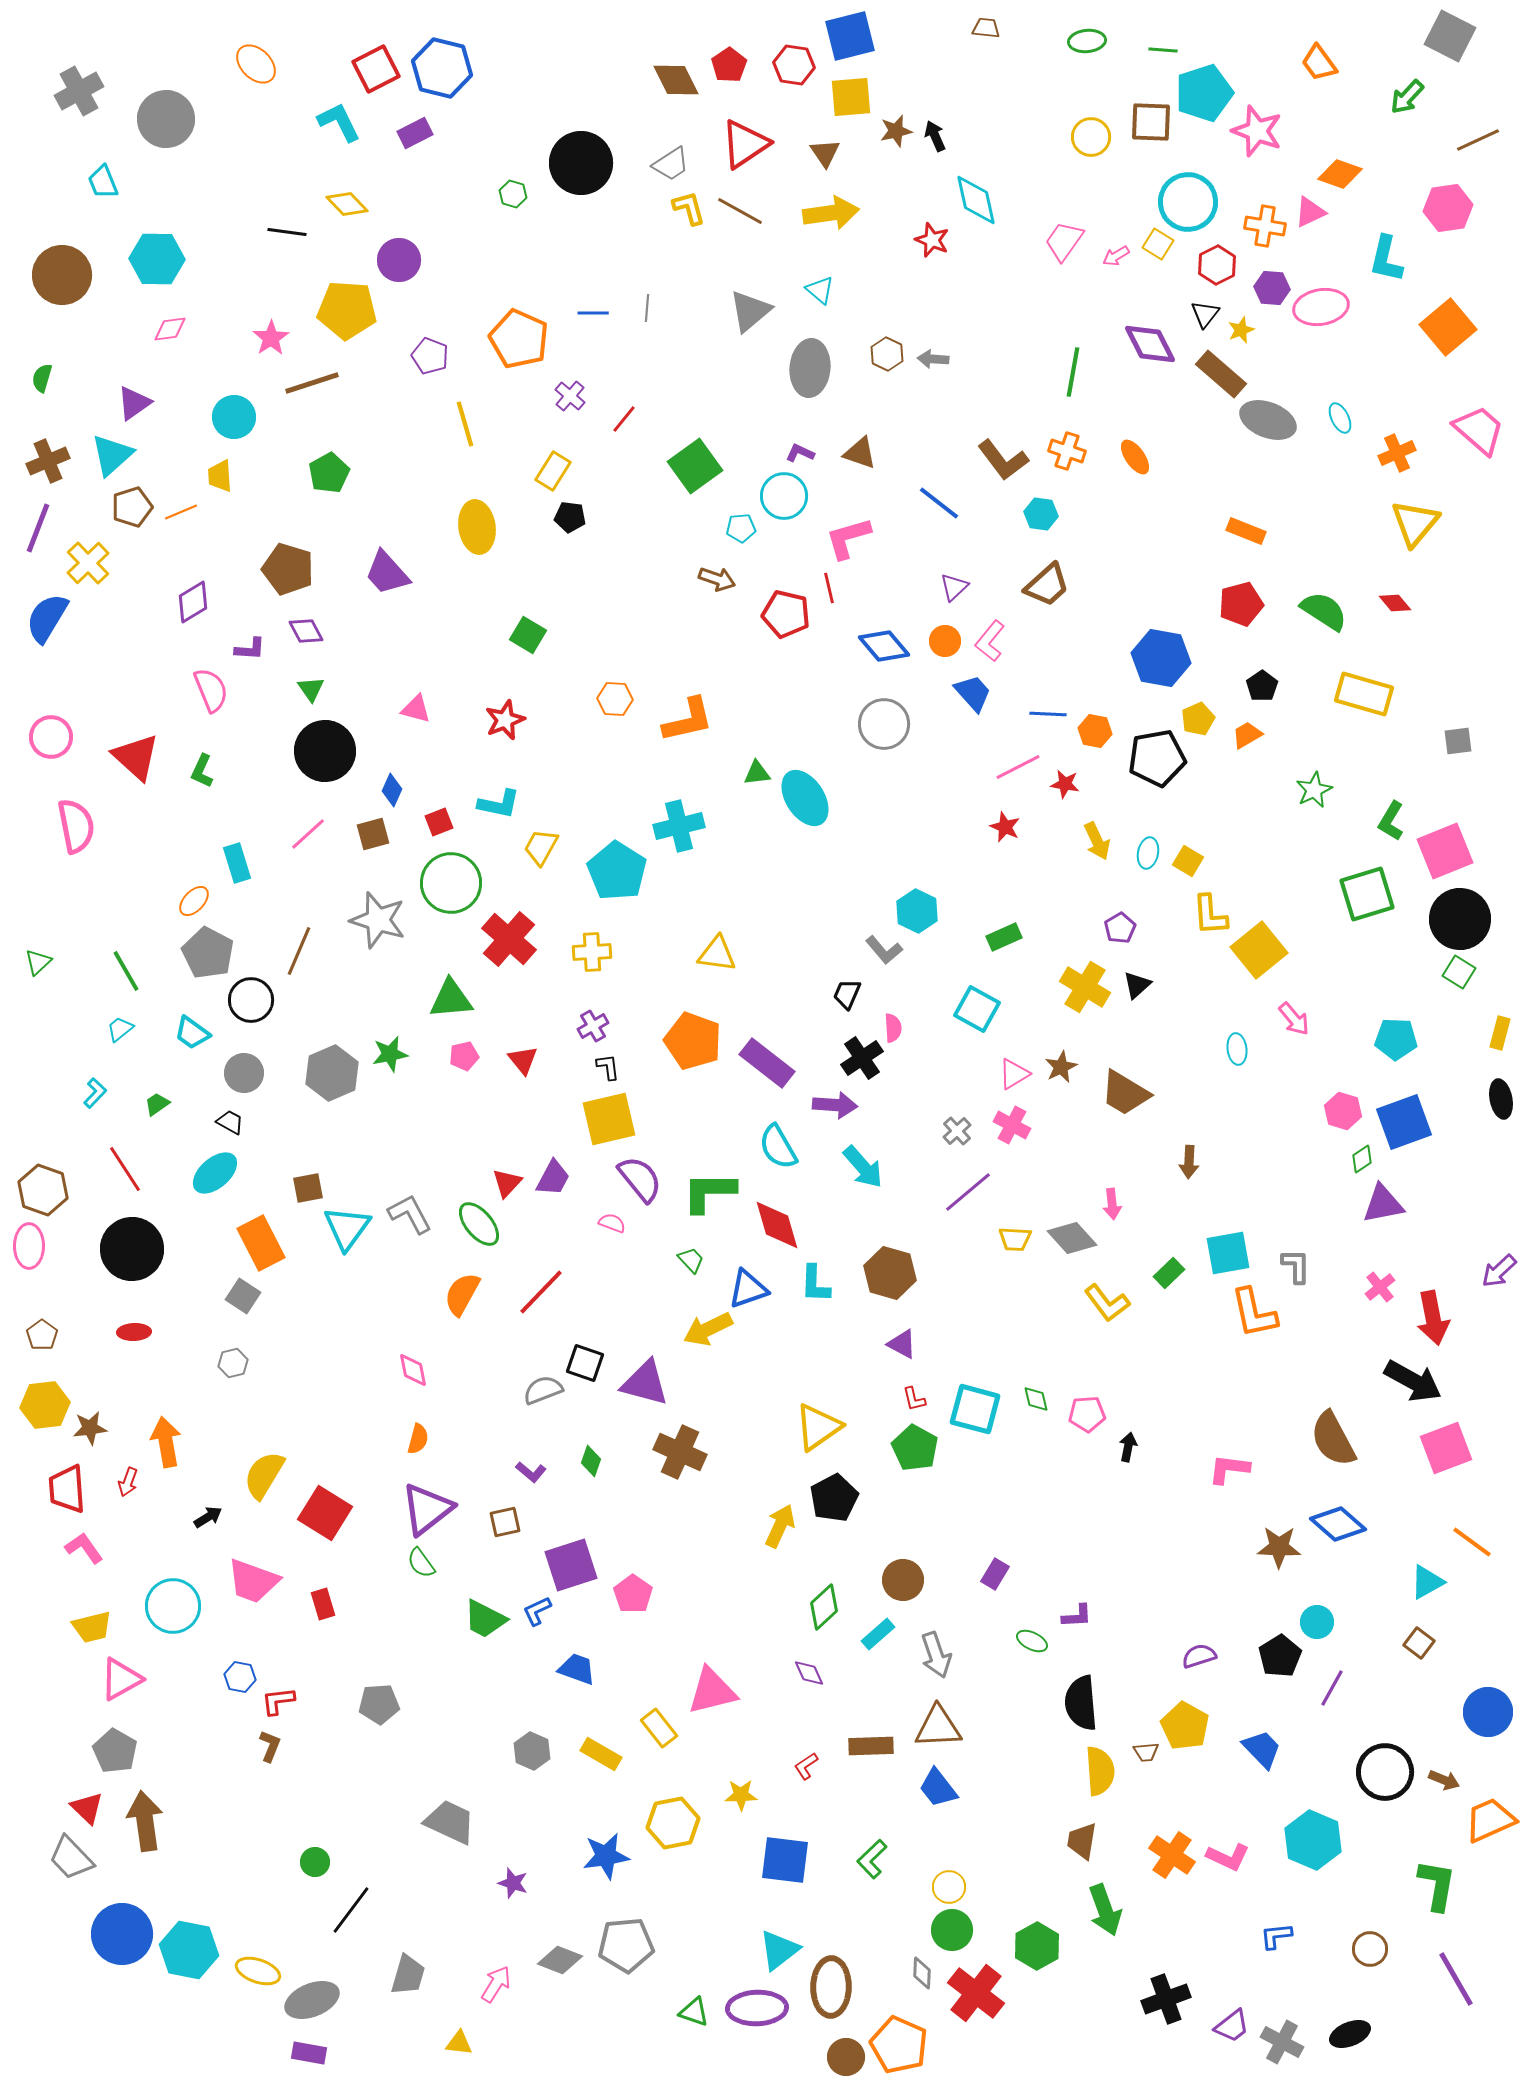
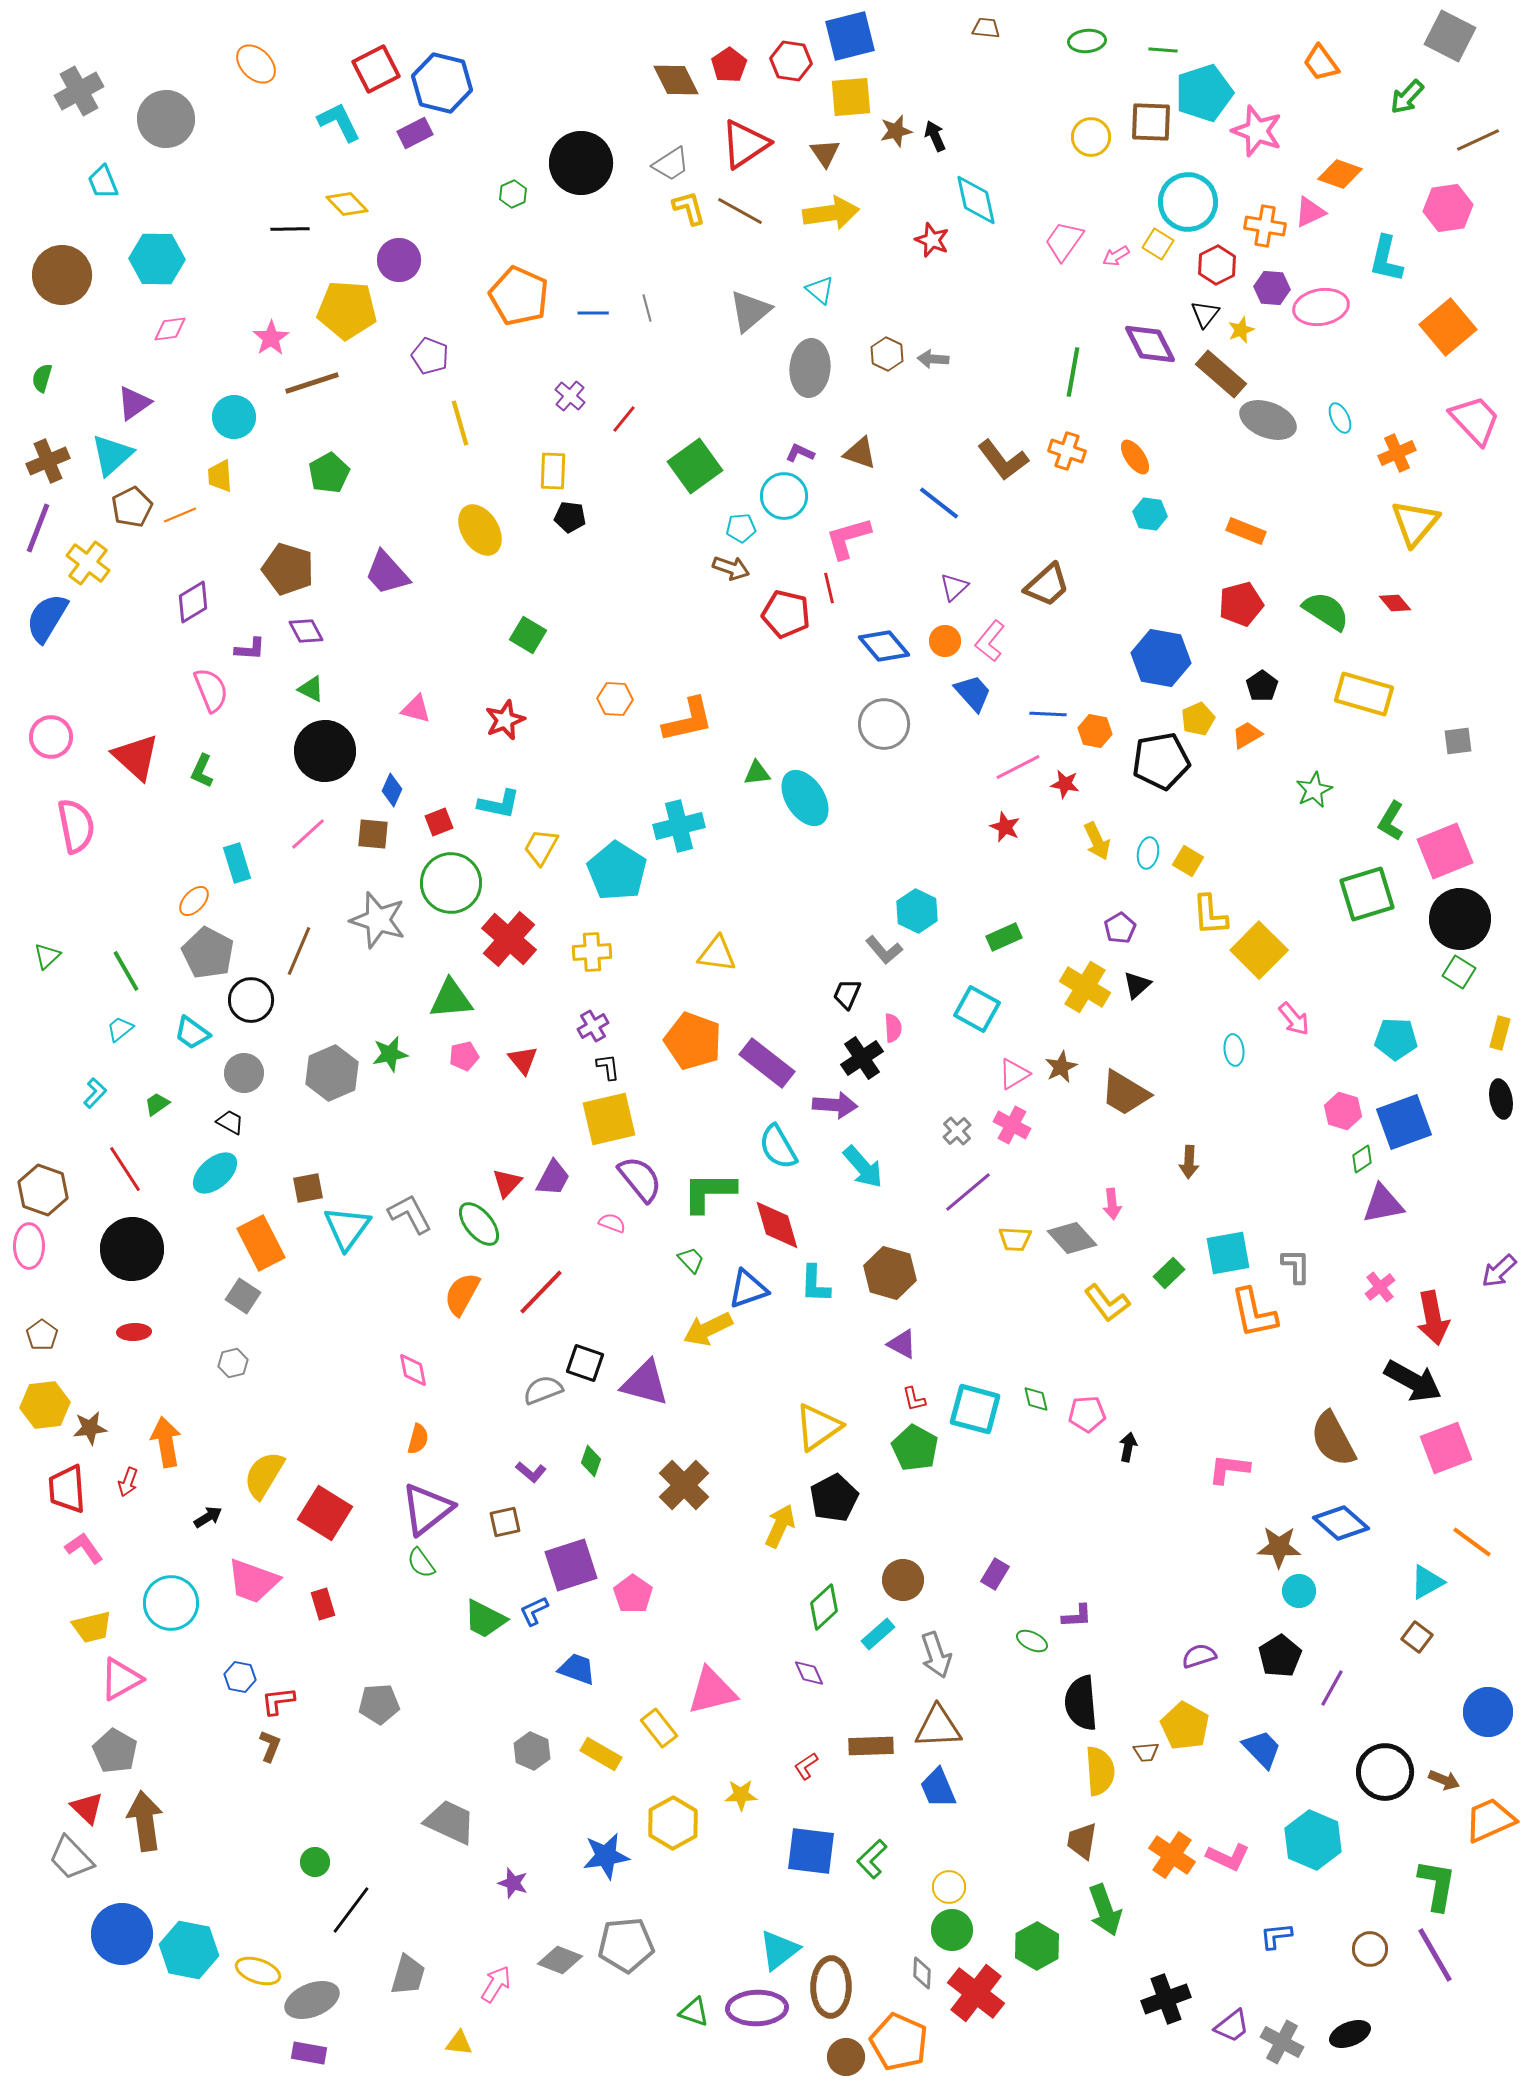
orange trapezoid at (1319, 63): moved 2 px right
red hexagon at (794, 65): moved 3 px left, 4 px up
blue hexagon at (442, 68): moved 15 px down
green hexagon at (513, 194): rotated 20 degrees clockwise
black line at (287, 232): moved 3 px right, 3 px up; rotated 9 degrees counterclockwise
gray line at (647, 308): rotated 20 degrees counterclockwise
orange pentagon at (519, 339): moved 43 px up
yellow line at (465, 424): moved 5 px left, 1 px up
pink trapezoid at (1479, 430): moved 4 px left, 10 px up; rotated 6 degrees clockwise
yellow rectangle at (553, 471): rotated 30 degrees counterclockwise
brown pentagon at (132, 507): rotated 9 degrees counterclockwise
orange line at (181, 512): moved 1 px left, 3 px down
cyan hexagon at (1041, 514): moved 109 px right
yellow ellipse at (477, 527): moved 3 px right, 3 px down; rotated 24 degrees counterclockwise
yellow cross at (88, 563): rotated 9 degrees counterclockwise
brown arrow at (717, 579): moved 14 px right, 11 px up
green semicircle at (1324, 611): moved 2 px right
green triangle at (311, 689): rotated 28 degrees counterclockwise
black pentagon at (1157, 758): moved 4 px right, 3 px down
brown square at (373, 834): rotated 20 degrees clockwise
yellow square at (1259, 950): rotated 6 degrees counterclockwise
green triangle at (38, 962): moved 9 px right, 6 px up
cyan ellipse at (1237, 1049): moved 3 px left, 1 px down
brown cross at (680, 1452): moved 4 px right, 33 px down; rotated 21 degrees clockwise
blue diamond at (1338, 1524): moved 3 px right, 1 px up
cyan circle at (173, 1606): moved 2 px left, 3 px up
blue L-shape at (537, 1611): moved 3 px left
cyan circle at (1317, 1622): moved 18 px left, 31 px up
brown square at (1419, 1643): moved 2 px left, 6 px up
blue trapezoid at (938, 1788): rotated 15 degrees clockwise
yellow hexagon at (673, 1823): rotated 18 degrees counterclockwise
blue square at (785, 1860): moved 26 px right, 9 px up
purple line at (1456, 1979): moved 21 px left, 24 px up
orange pentagon at (899, 2045): moved 3 px up
